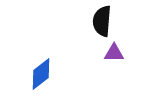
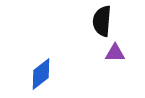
purple triangle: moved 1 px right
